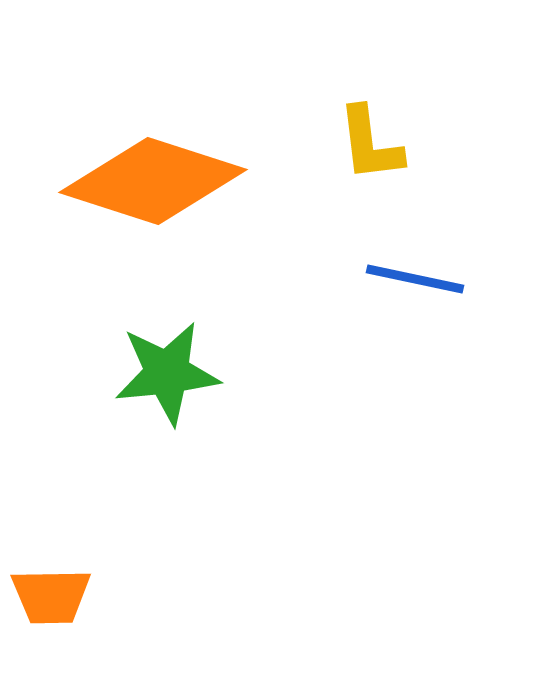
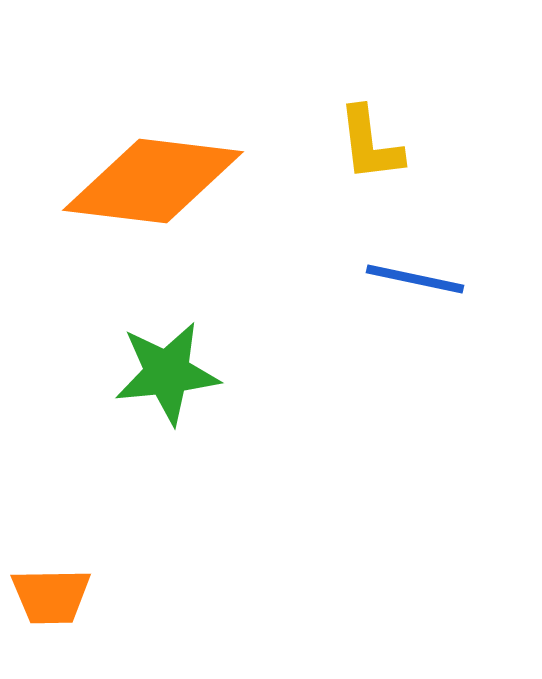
orange diamond: rotated 11 degrees counterclockwise
